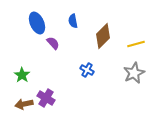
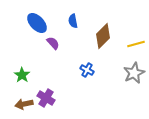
blue ellipse: rotated 20 degrees counterclockwise
